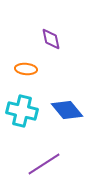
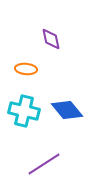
cyan cross: moved 2 px right
